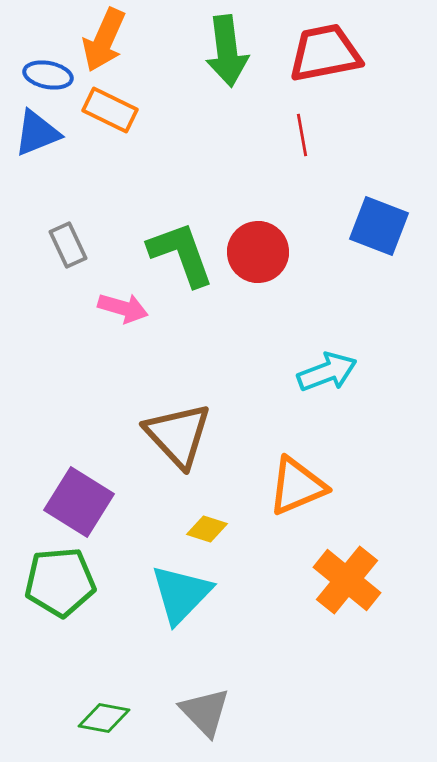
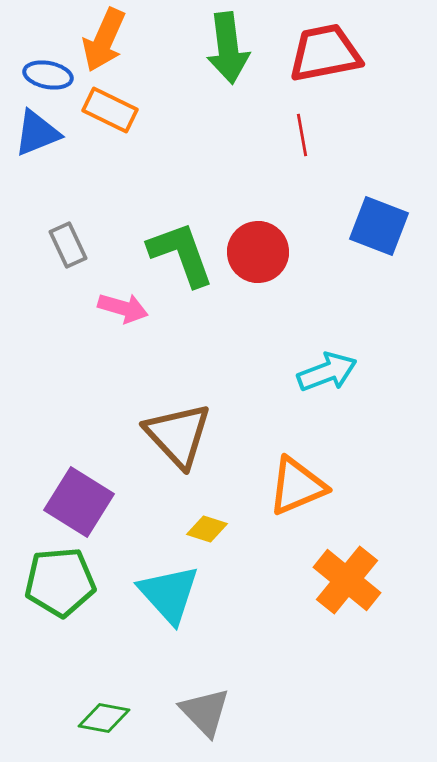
green arrow: moved 1 px right, 3 px up
cyan triangle: moved 12 px left; rotated 26 degrees counterclockwise
